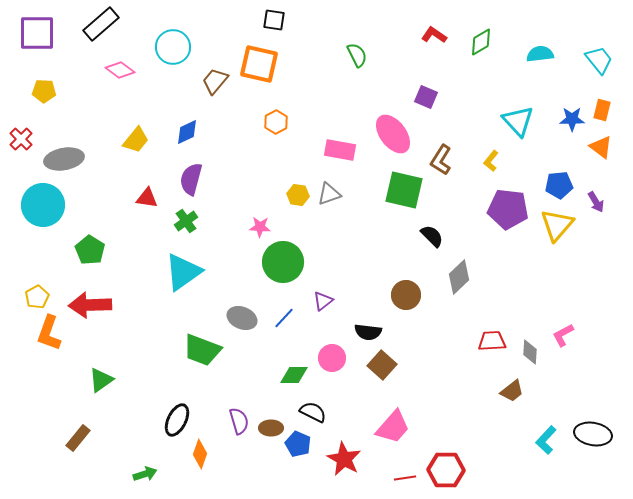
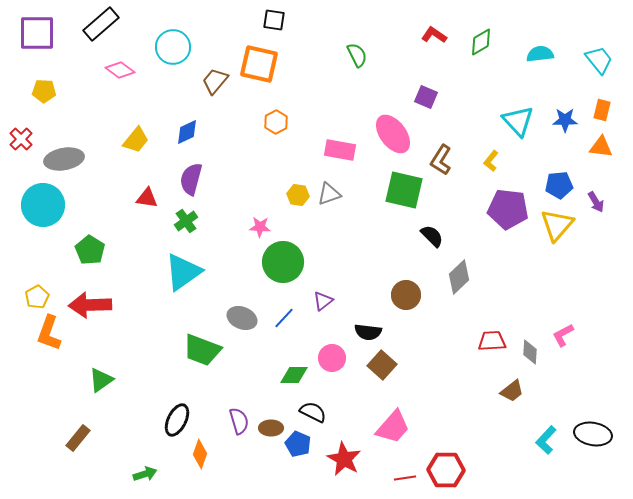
blue star at (572, 119): moved 7 px left, 1 px down
orange triangle at (601, 147): rotated 30 degrees counterclockwise
